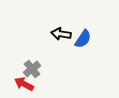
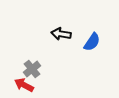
blue semicircle: moved 9 px right, 3 px down
red arrow: moved 1 px down
